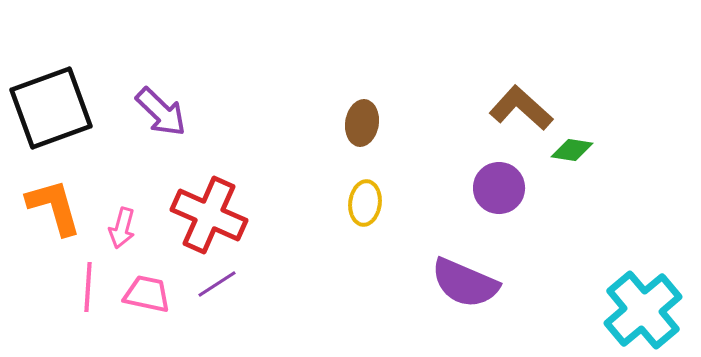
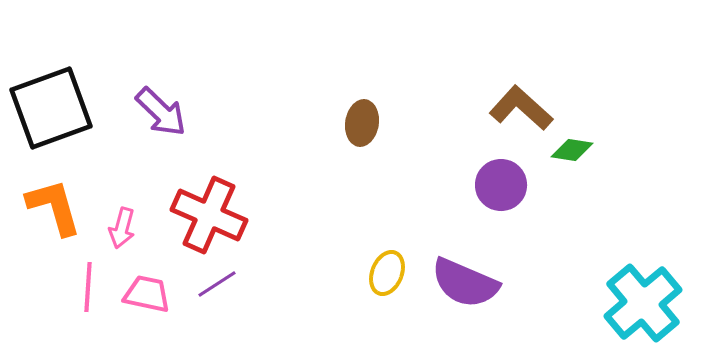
purple circle: moved 2 px right, 3 px up
yellow ellipse: moved 22 px right, 70 px down; rotated 15 degrees clockwise
cyan cross: moved 7 px up
